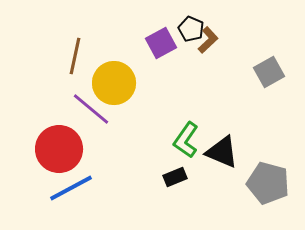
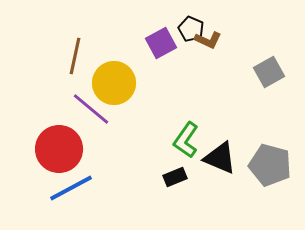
brown L-shape: rotated 68 degrees clockwise
black triangle: moved 2 px left, 6 px down
gray pentagon: moved 2 px right, 18 px up
